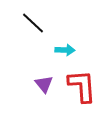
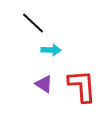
cyan arrow: moved 14 px left
purple triangle: rotated 18 degrees counterclockwise
